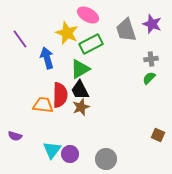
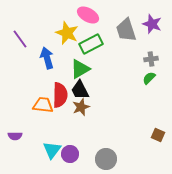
purple semicircle: rotated 16 degrees counterclockwise
